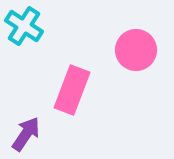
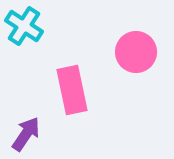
pink circle: moved 2 px down
pink rectangle: rotated 33 degrees counterclockwise
